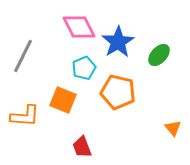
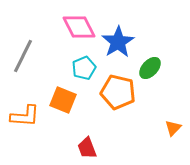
green ellipse: moved 9 px left, 13 px down
orange triangle: rotated 24 degrees clockwise
red trapezoid: moved 5 px right, 1 px down
